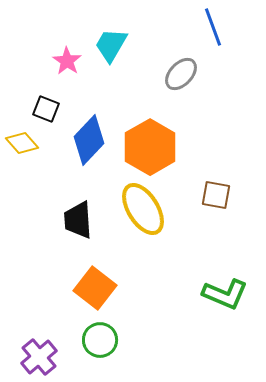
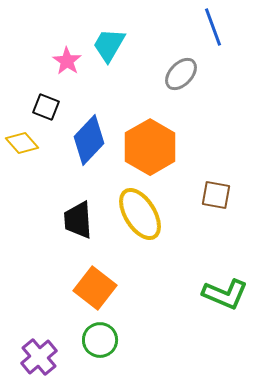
cyan trapezoid: moved 2 px left
black square: moved 2 px up
yellow ellipse: moved 3 px left, 5 px down
